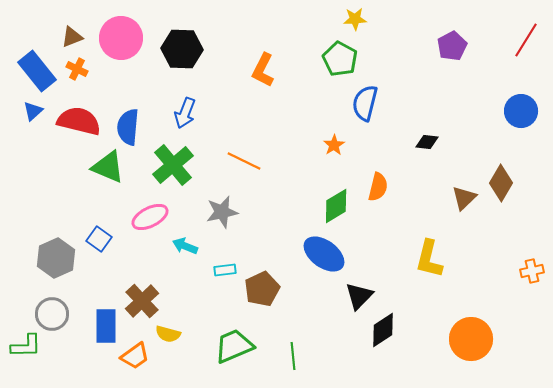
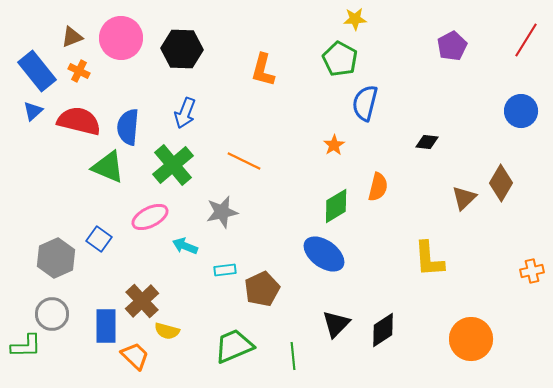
orange cross at (77, 69): moved 2 px right, 2 px down
orange L-shape at (263, 70): rotated 12 degrees counterclockwise
yellow L-shape at (429, 259): rotated 18 degrees counterclockwise
black triangle at (359, 296): moved 23 px left, 28 px down
yellow semicircle at (168, 334): moved 1 px left, 3 px up
orange trapezoid at (135, 356): rotated 100 degrees counterclockwise
